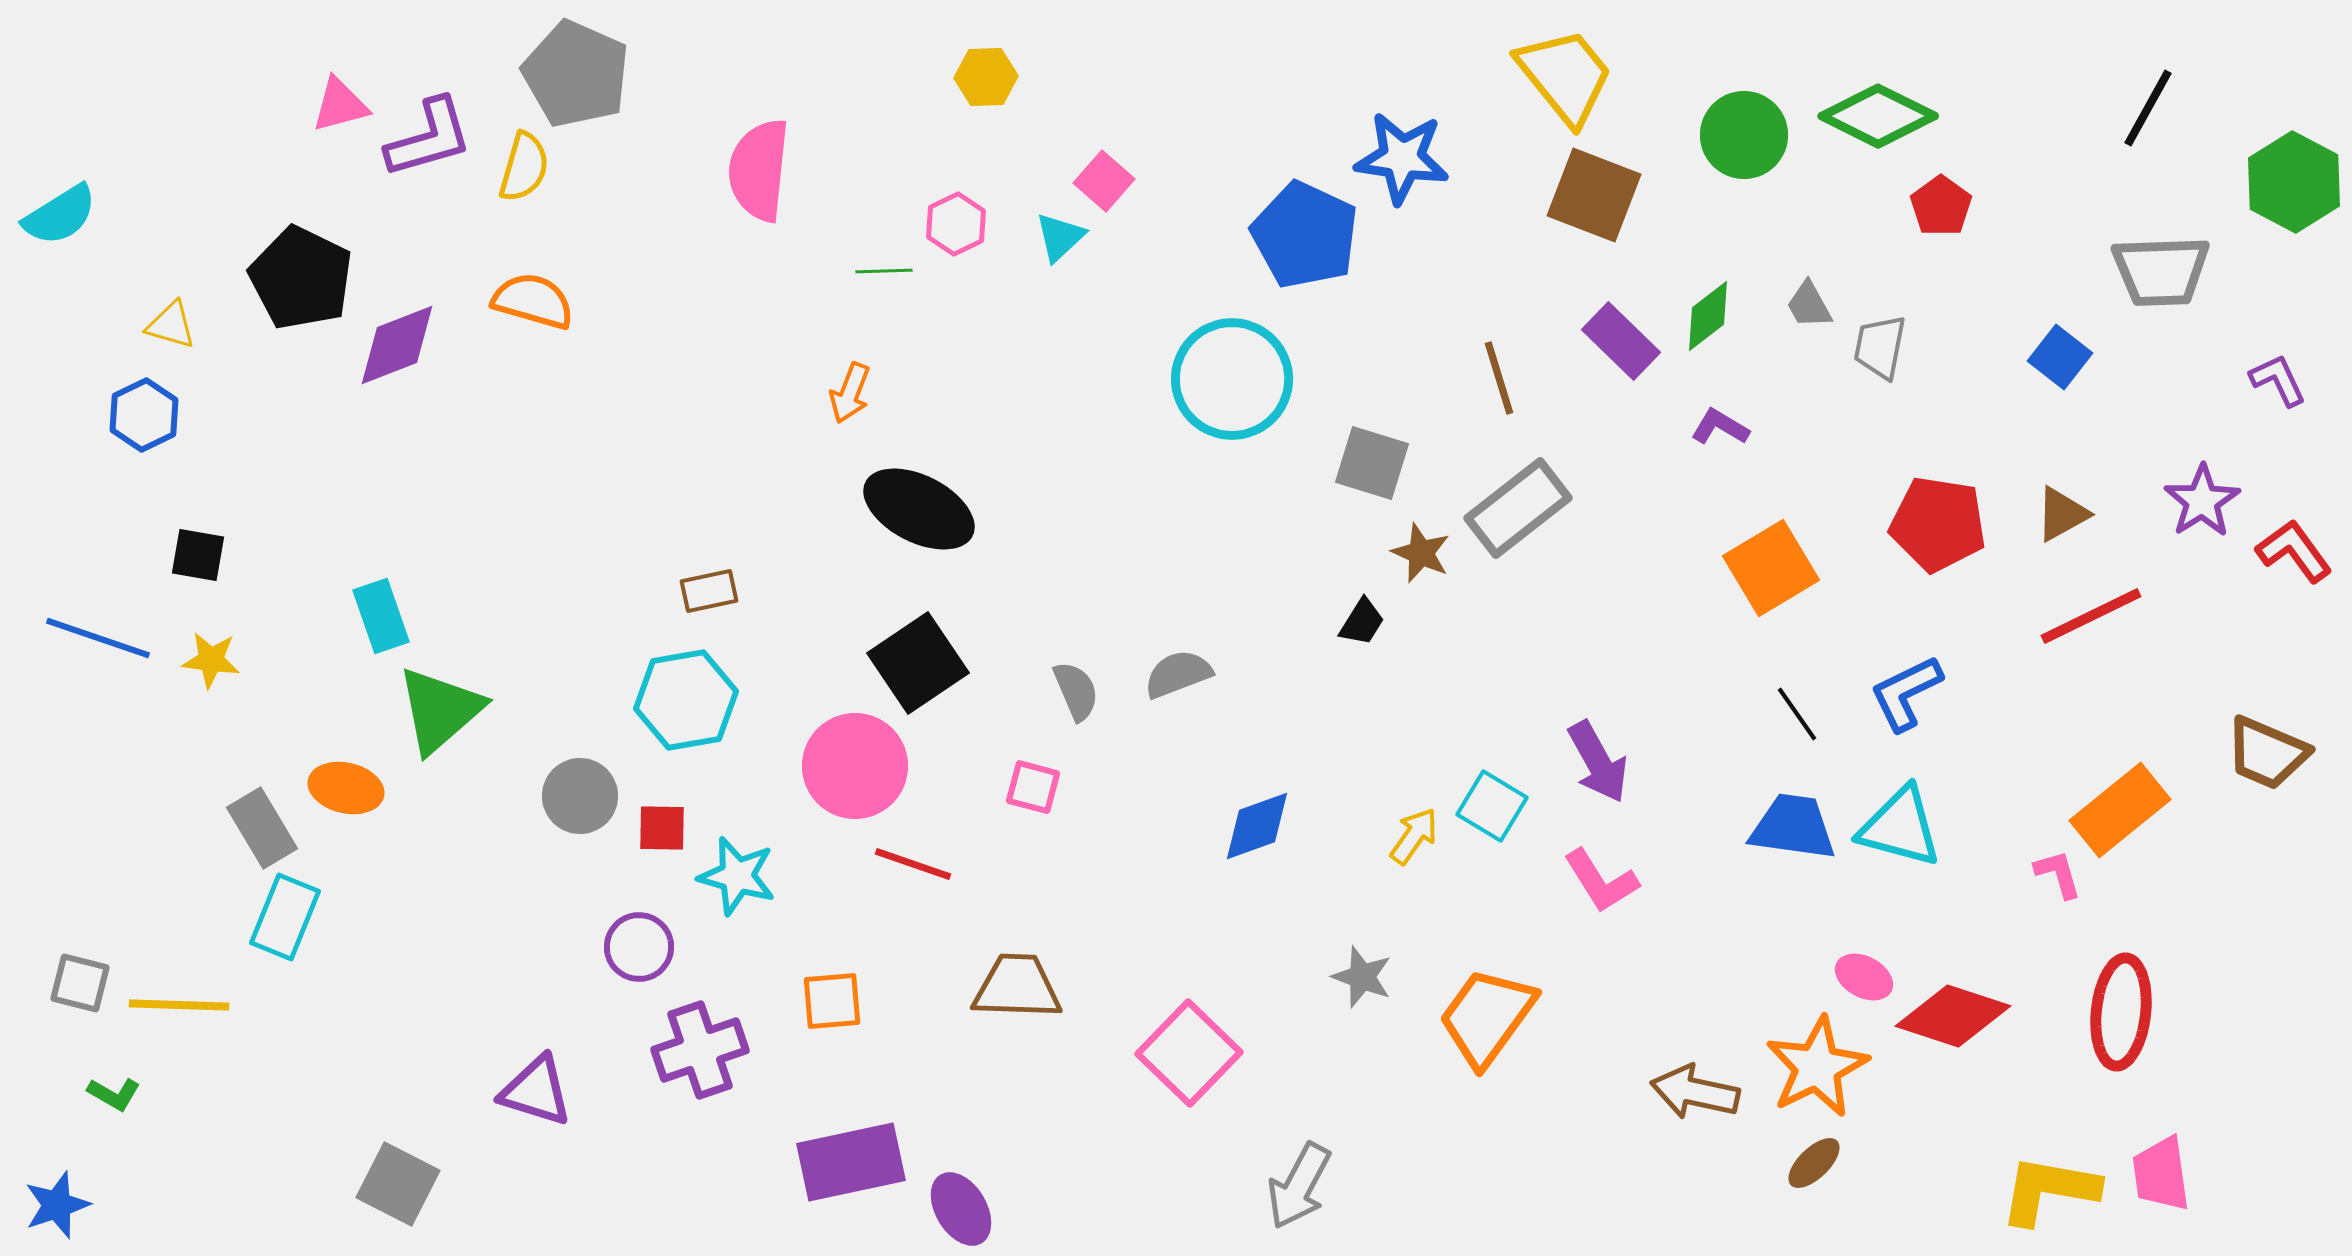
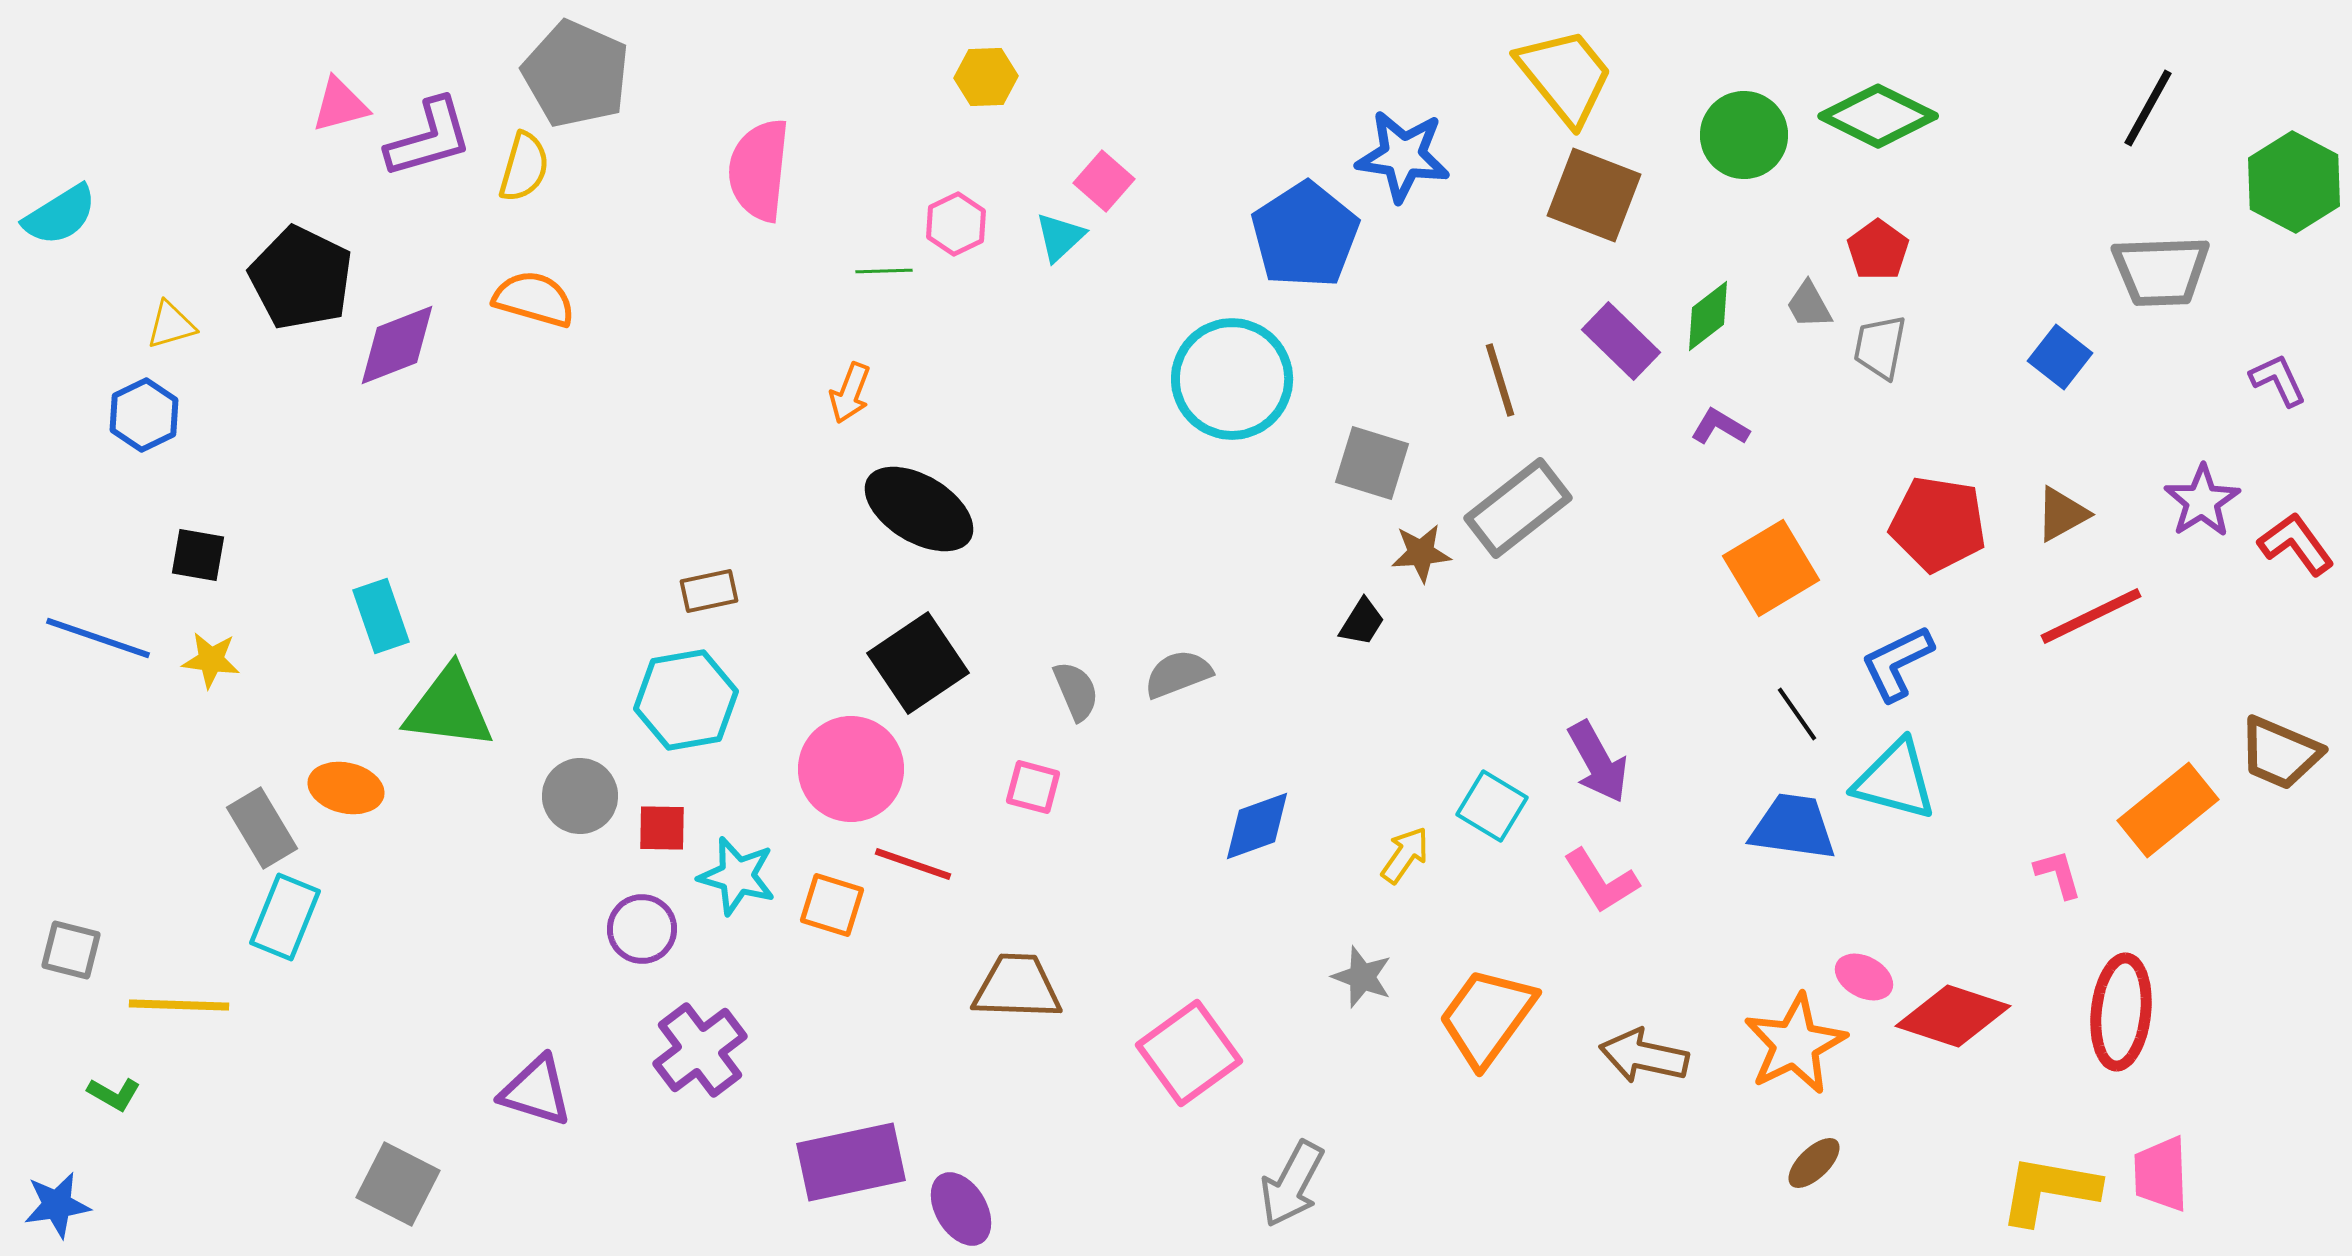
blue star at (1402, 158): moved 1 px right, 2 px up
red pentagon at (1941, 206): moved 63 px left, 44 px down
blue pentagon at (1305, 235): rotated 14 degrees clockwise
orange semicircle at (533, 301): moved 1 px right, 2 px up
yellow triangle at (171, 325): rotated 32 degrees counterclockwise
brown line at (1499, 378): moved 1 px right, 2 px down
black ellipse at (919, 509): rotated 4 degrees clockwise
red L-shape at (2294, 551): moved 2 px right, 7 px up
brown star at (1421, 553): rotated 28 degrees counterclockwise
blue L-shape at (1906, 693): moved 9 px left, 30 px up
green triangle at (440, 710): moved 9 px right, 2 px up; rotated 48 degrees clockwise
brown trapezoid at (2267, 753): moved 13 px right
pink circle at (855, 766): moved 4 px left, 3 px down
orange rectangle at (2120, 810): moved 48 px right
cyan triangle at (1900, 827): moved 5 px left, 47 px up
yellow arrow at (1414, 836): moved 9 px left, 19 px down
purple circle at (639, 947): moved 3 px right, 18 px up
gray square at (80, 983): moved 9 px left, 33 px up
orange square at (832, 1001): moved 96 px up; rotated 22 degrees clockwise
purple cross at (700, 1050): rotated 18 degrees counterclockwise
pink square at (1189, 1053): rotated 10 degrees clockwise
orange star at (1817, 1067): moved 22 px left, 23 px up
brown arrow at (1695, 1092): moved 51 px left, 36 px up
pink trapezoid at (2161, 1174): rotated 6 degrees clockwise
gray arrow at (1299, 1186): moved 7 px left, 2 px up
blue star at (57, 1205): rotated 10 degrees clockwise
